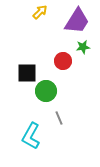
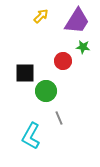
yellow arrow: moved 1 px right, 4 px down
green star: rotated 16 degrees clockwise
black square: moved 2 px left
